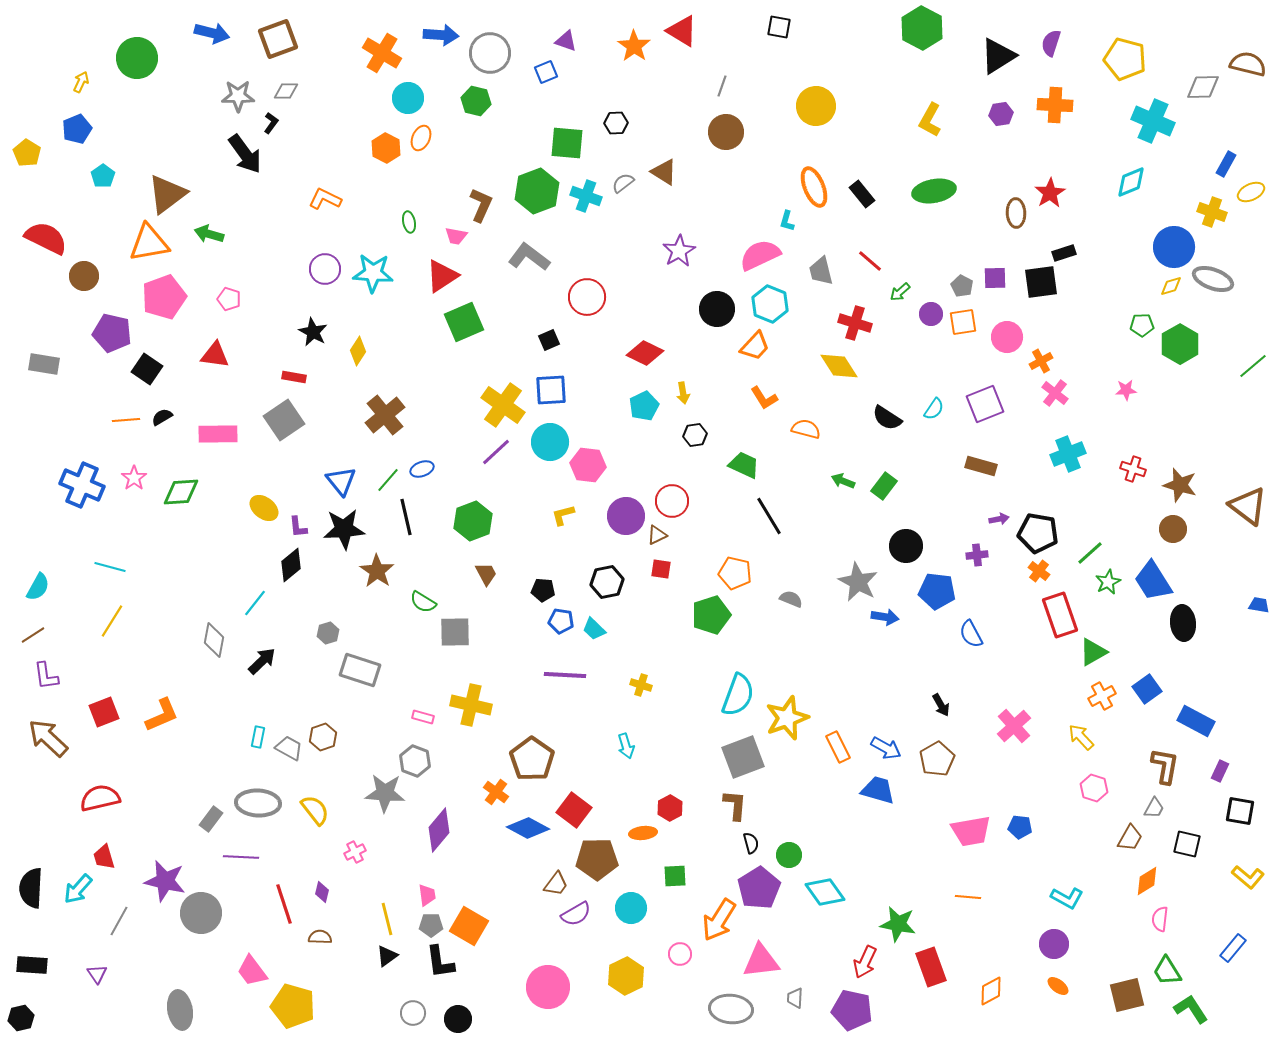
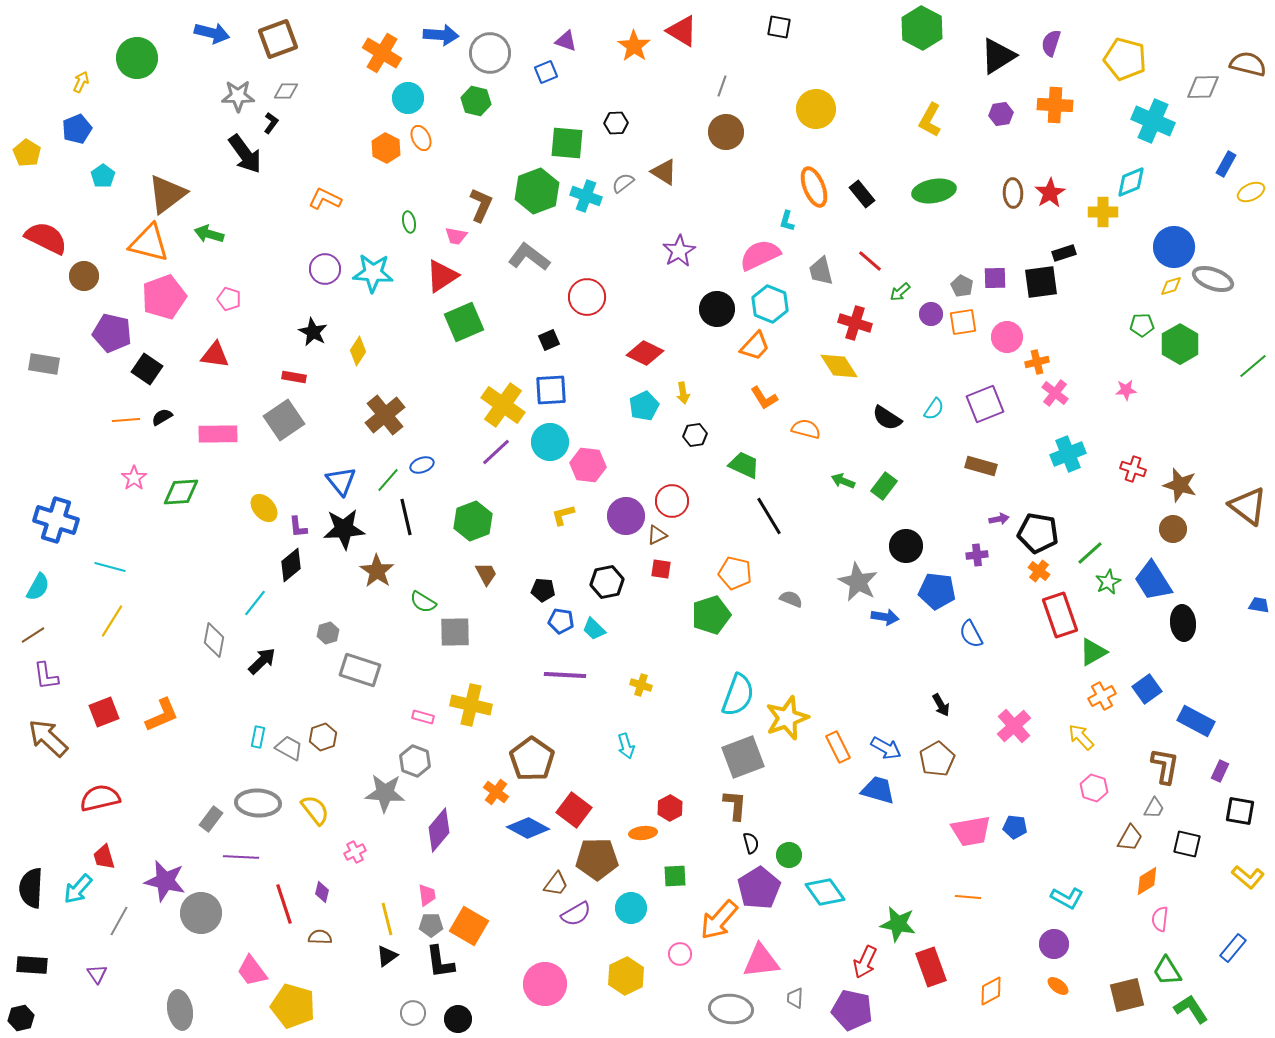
yellow circle at (816, 106): moved 3 px down
orange ellipse at (421, 138): rotated 50 degrees counterclockwise
yellow cross at (1212, 212): moved 109 px left; rotated 20 degrees counterclockwise
brown ellipse at (1016, 213): moved 3 px left, 20 px up
orange triangle at (149, 243): rotated 24 degrees clockwise
orange cross at (1041, 361): moved 4 px left, 1 px down; rotated 15 degrees clockwise
blue ellipse at (422, 469): moved 4 px up
blue cross at (82, 485): moved 26 px left, 35 px down; rotated 6 degrees counterclockwise
yellow ellipse at (264, 508): rotated 12 degrees clockwise
blue pentagon at (1020, 827): moved 5 px left
orange arrow at (719, 920): rotated 9 degrees clockwise
pink circle at (548, 987): moved 3 px left, 3 px up
